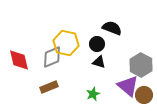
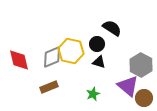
black semicircle: rotated 12 degrees clockwise
yellow hexagon: moved 5 px right, 8 px down
brown circle: moved 3 px down
